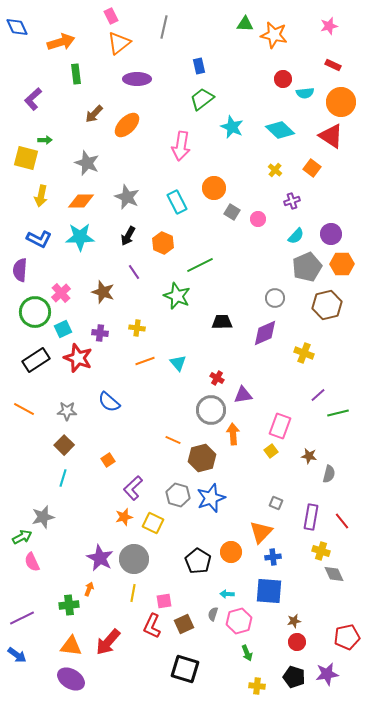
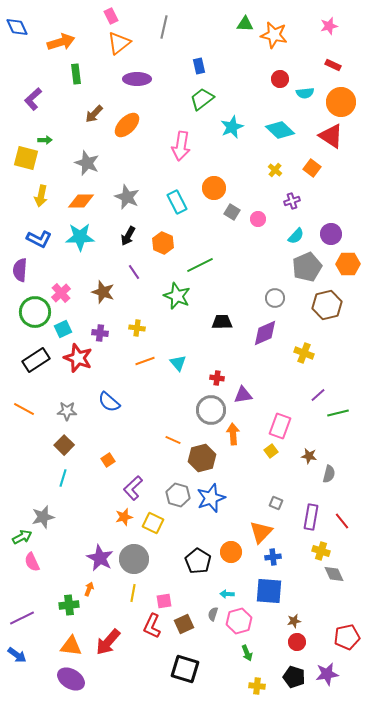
red circle at (283, 79): moved 3 px left
cyan star at (232, 127): rotated 25 degrees clockwise
orange hexagon at (342, 264): moved 6 px right
red cross at (217, 378): rotated 24 degrees counterclockwise
